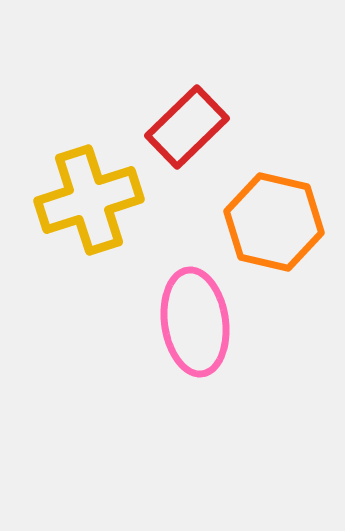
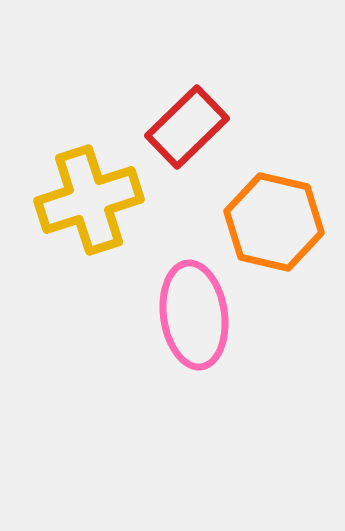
pink ellipse: moved 1 px left, 7 px up
